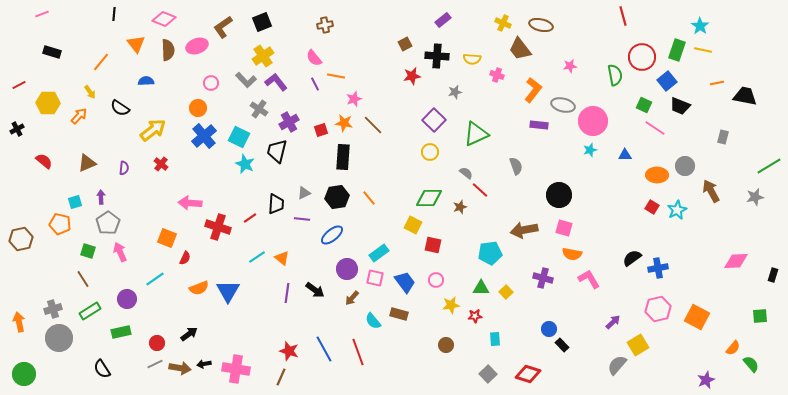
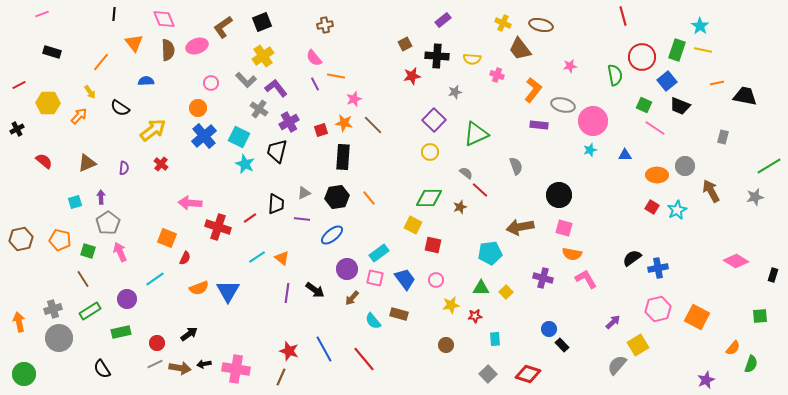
pink diamond at (164, 19): rotated 45 degrees clockwise
orange triangle at (136, 44): moved 2 px left, 1 px up
purple L-shape at (276, 82): moved 6 px down
orange pentagon at (60, 224): moved 16 px down
brown arrow at (524, 230): moved 4 px left, 3 px up
pink diamond at (736, 261): rotated 35 degrees clockwise
pink L-shape at (589, 279): moved 3 px left
blue trapezoid at (405, 282): moved 3 px up
red line at (358, 352): moved 6 px right, 7 px down; rotated 20 degrees counterclockwise
green semicircle at (751, 364): rotated 60 degrees clockwise
